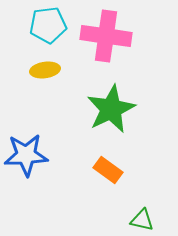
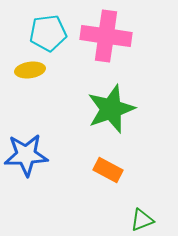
cyan pentagon: moved 8 px down
yellow ellipse: moved 15 px left
green star: rotated 6 degrees clockwise
orange rectangle: rotated 8 degrees counterclockwise
green triangle: rotated 35 degrees counterclockwise
